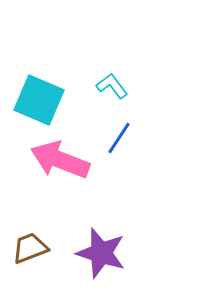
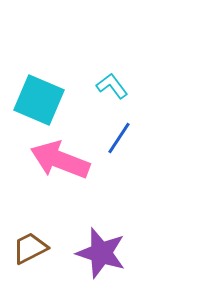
brown trapezoid: rotated 6 degrees counterclockwise
